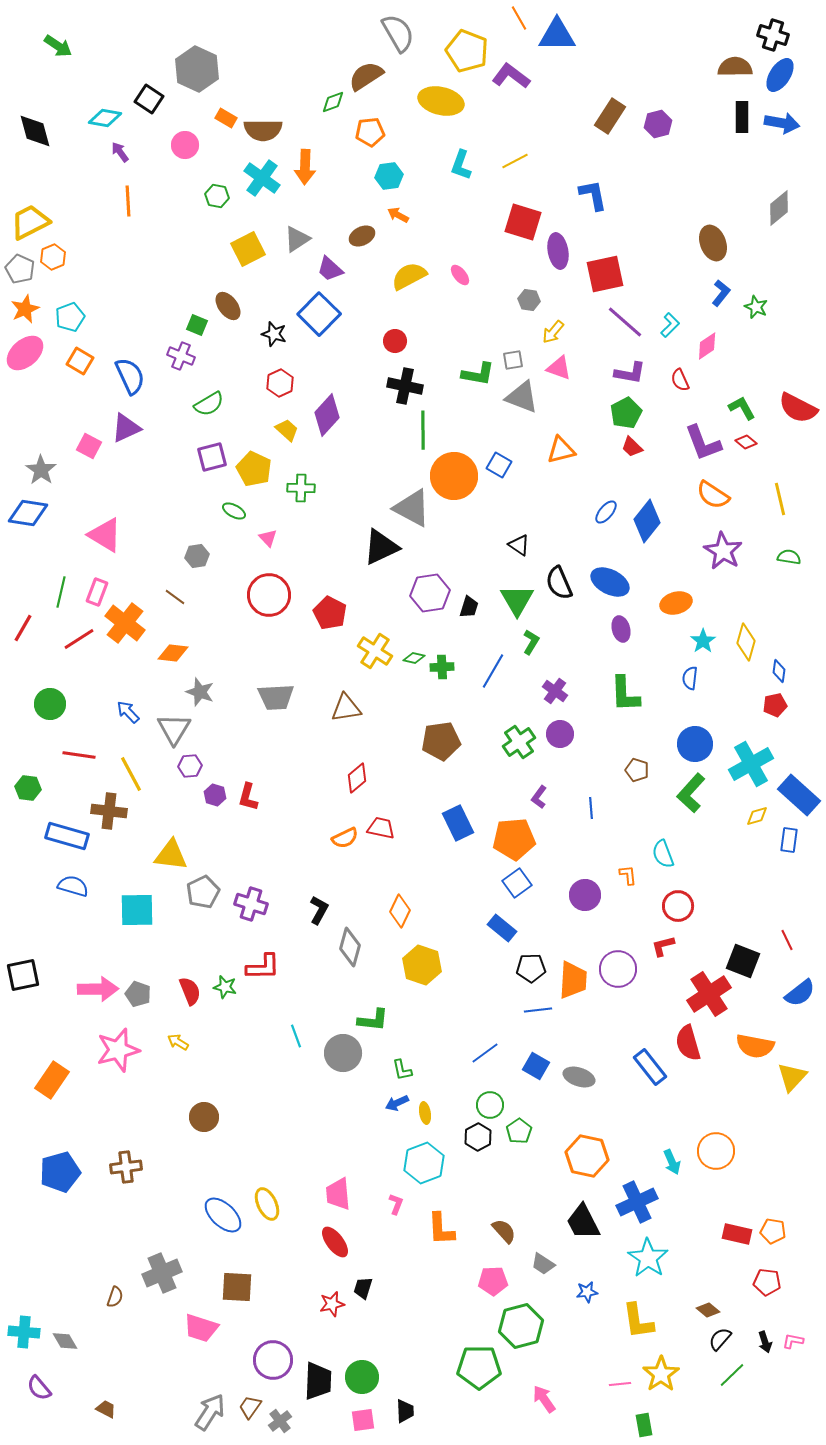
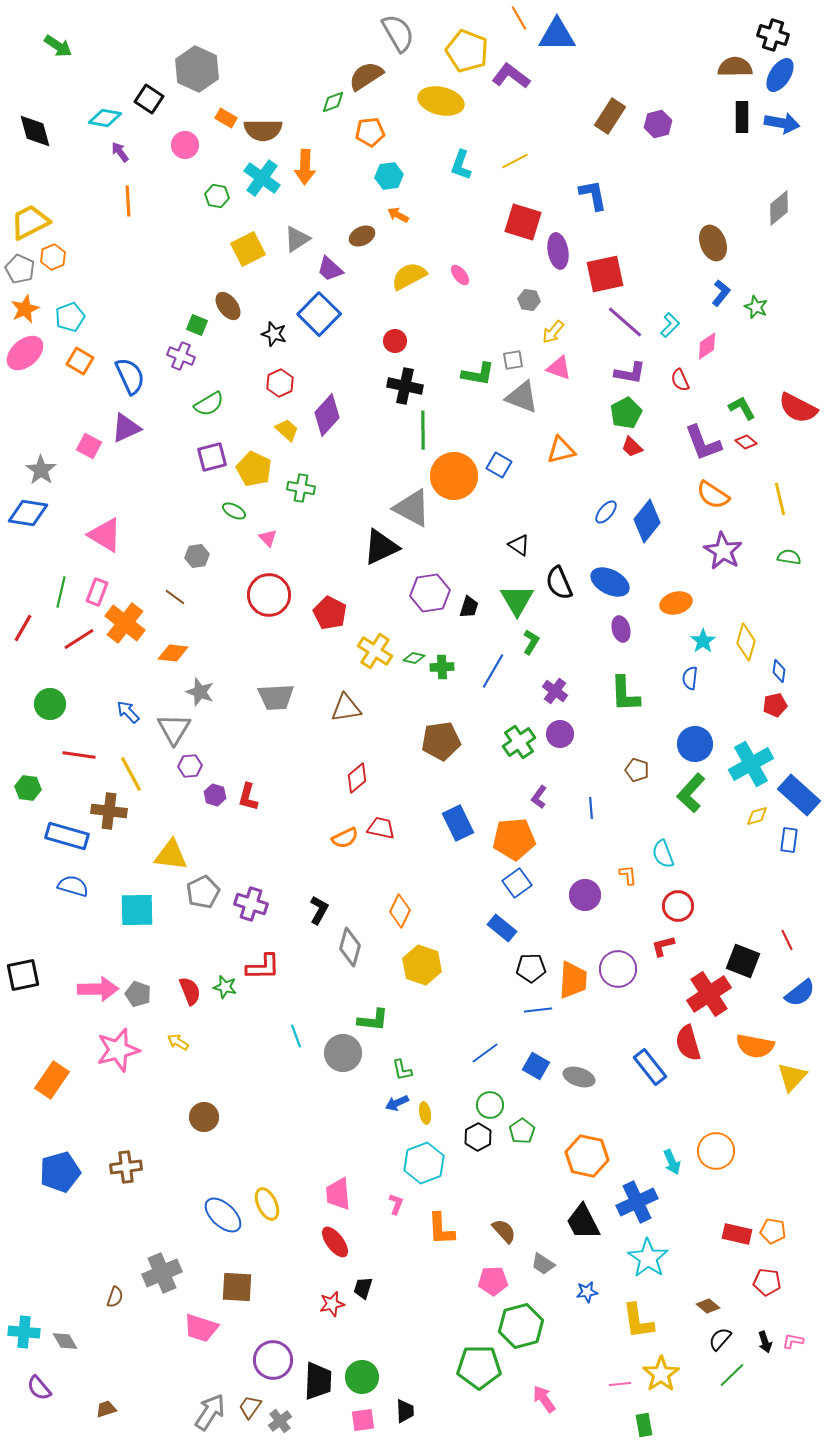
green cross at (301, 488): rotated 8 degrees clockwise
green pentagon at (519, 1131): moved 3 px right
brown diamond at (708, 1310): moved 4 px up
brown trapezoid at (106, 1409): rotated 45 degrees counterclockwise
